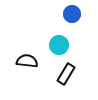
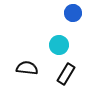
blue circle: moved 1 px right, 1 px up
black semicircle: moved 7 px down
